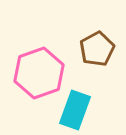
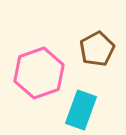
cyan rectangle: moved 6 px right
